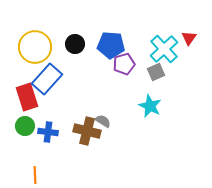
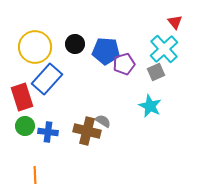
red triangle: moved 14 px left, 16 px up; rotated 14 degrees counterclockwise
blue pentagon: moved 5 px left, 6 px down
red rectangle: moved 5 px left
